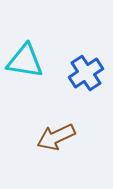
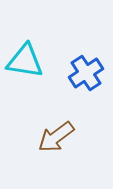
brown arrow: rotated 12 degrees counterclockwise
